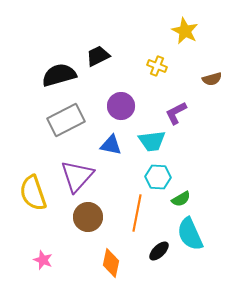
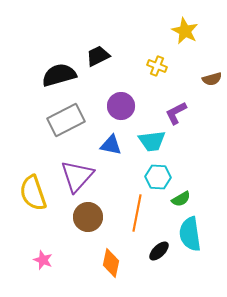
cyan semicircle: rotated 16 degrees clockwise
